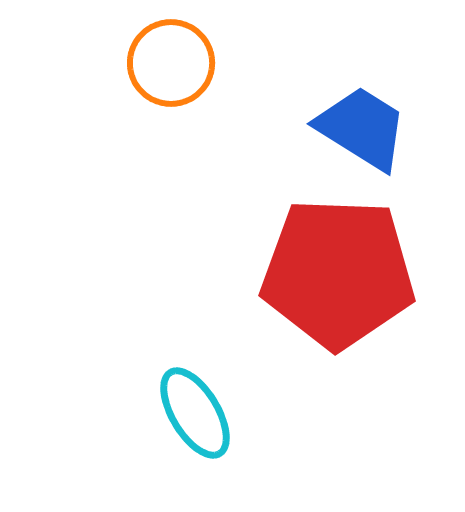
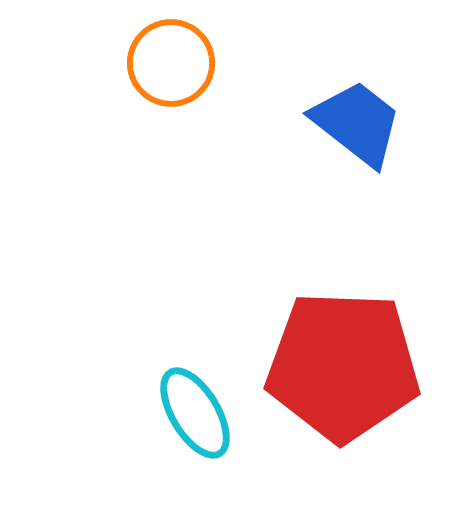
blue trapezoid: moved 5 px left, 5 px up; rotated 6 degrees clockwise
red pentagon: moved 5 px right, 93 px down
